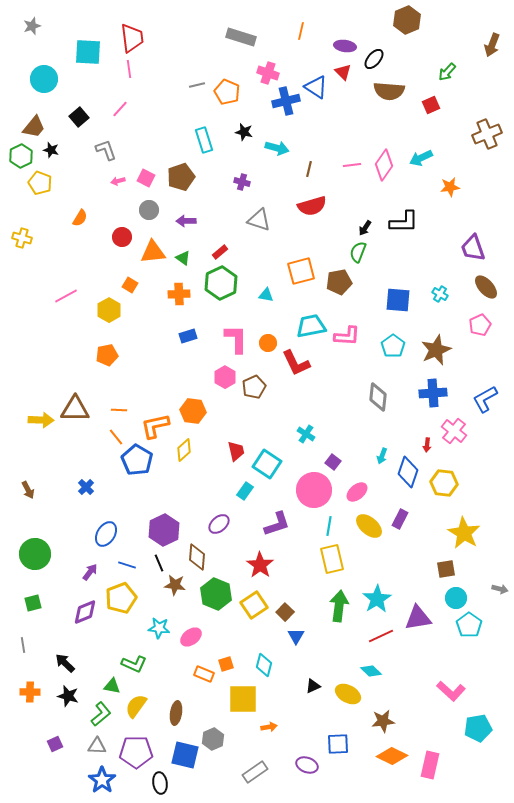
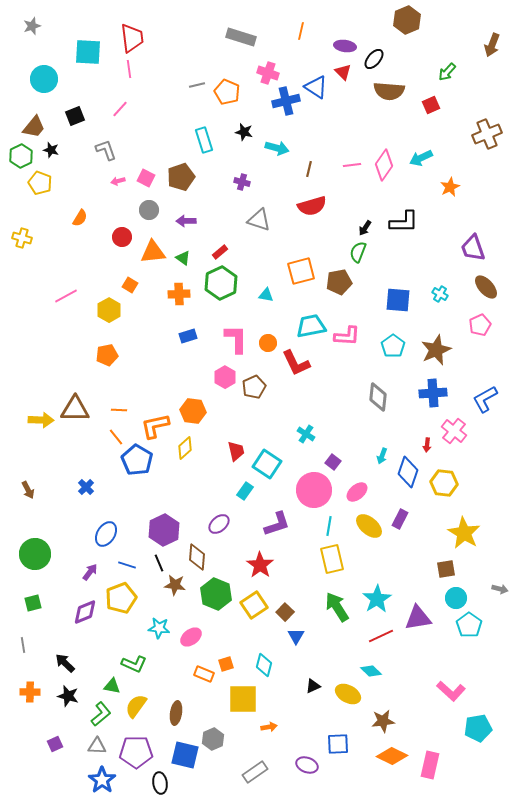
black square at (79, 117): moved 4 px left, 1 px up; rotated 18 degrees clockwise
orange star at (450, 187): rotated 18 degrees counterclockwise
yellow diamond at (184, 450): moved 1 px right, 2 px up
green arrow at (339, 606): moved 2 px left, 1 px down; rotated 40 degrees counterclockwise
